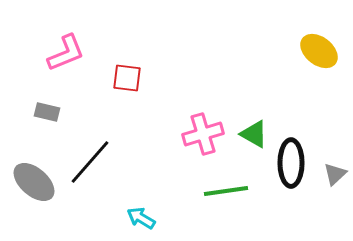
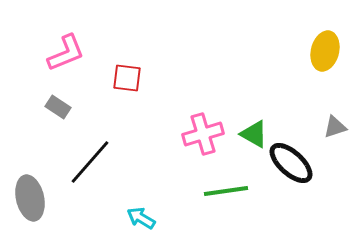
yellow ellipse: moved 6 px right; rotated 66 degrees clockwise
gray rectangle: moved 11 px right, 5 px up; rotated 20 degrees clockwise
black ellipse: rotated 48 degrees counterclockwise
gray triangle: moved 47 px up; rotated 25 degrees clockwise
gray ellipse: moved 4 px left, 16 px down; rotated 36 degrees clockwise
